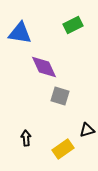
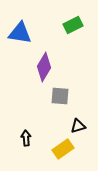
purple diamond: rotated 56 degrees clockwise
gray square: rotated 12 degrees counterclockwise
black triangle: moved 9 px left, 4 px up
